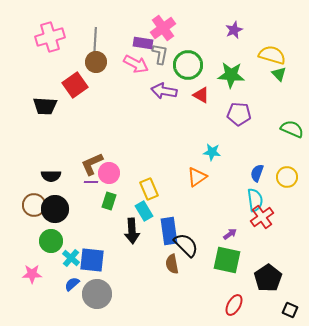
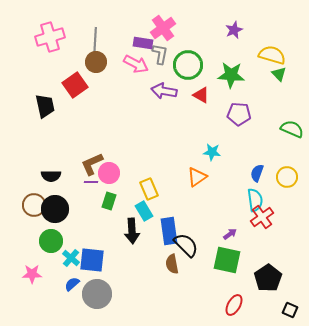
black trapezoid at (45, 106): rotated 105 degrees counterclockwise
